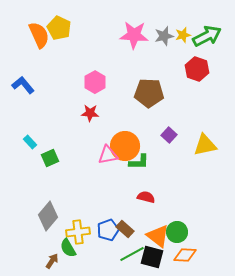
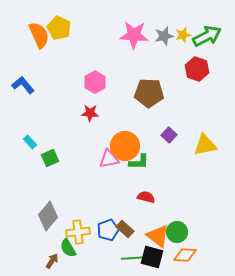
pink triangle: moved 1 px right, 4 px down
green line: moved 2 px right, 4 px down; rotated 25 degrees clockwise
